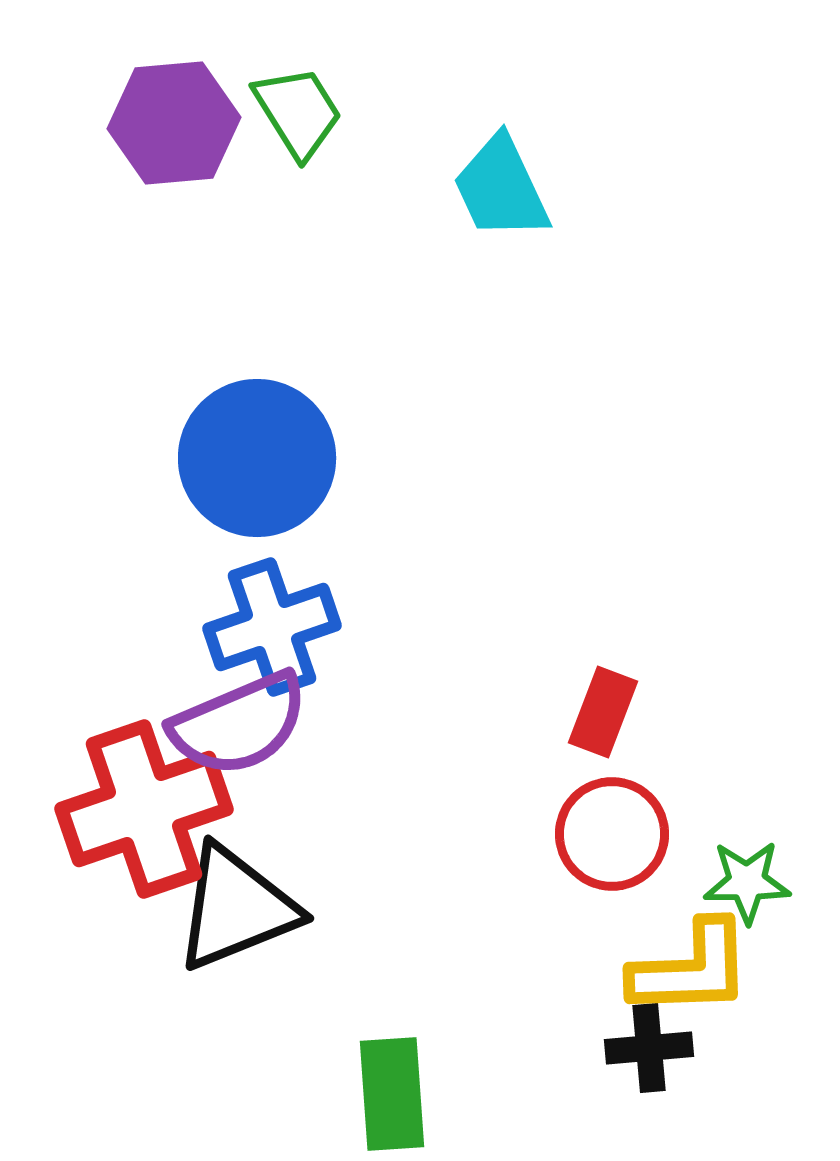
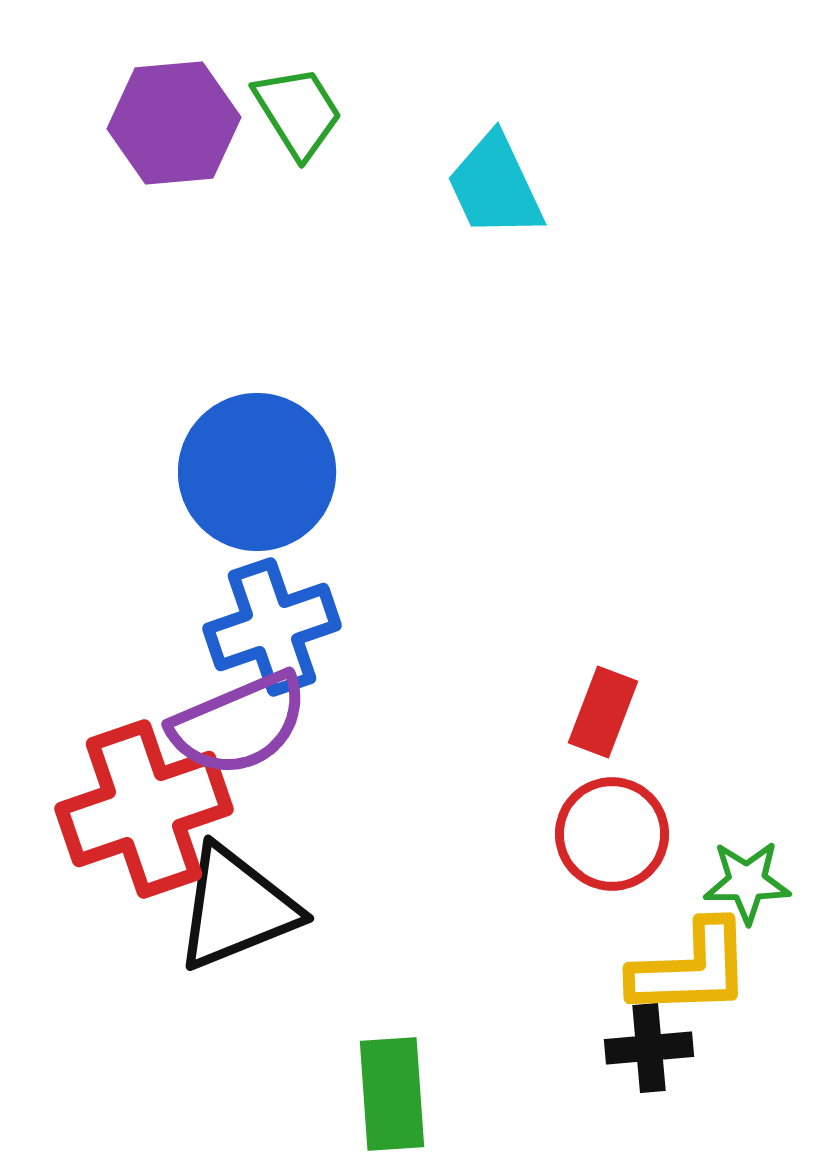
cyan trapezoid: moved 6 px left, 2 px up
blue circle: moved 14 px down
